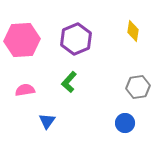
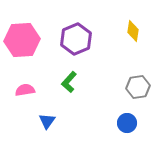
blue circle: moved 2 px right
